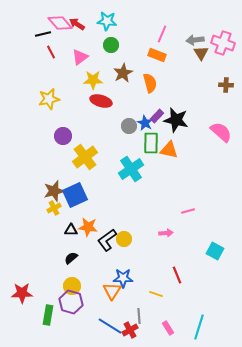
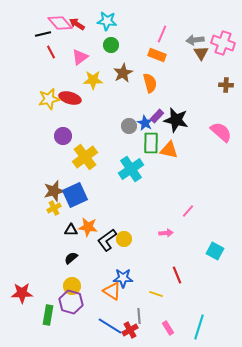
red ellipse at (101, 101): moved 31 px left, 3 px up
pink line at (188, 211): rotated 32 degrees counterclockwise
orange triangle at (112, 291): rotated 30 degrees counterclockwise
